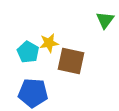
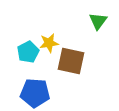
green triangle: moved 7 px left, 1 px down
cyan pentagon: rotated 15 degrees clockwise
blue pentagon: moved 2 px right
